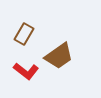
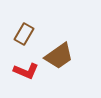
red L-shape: rotated 15 degrees counterclockwise
